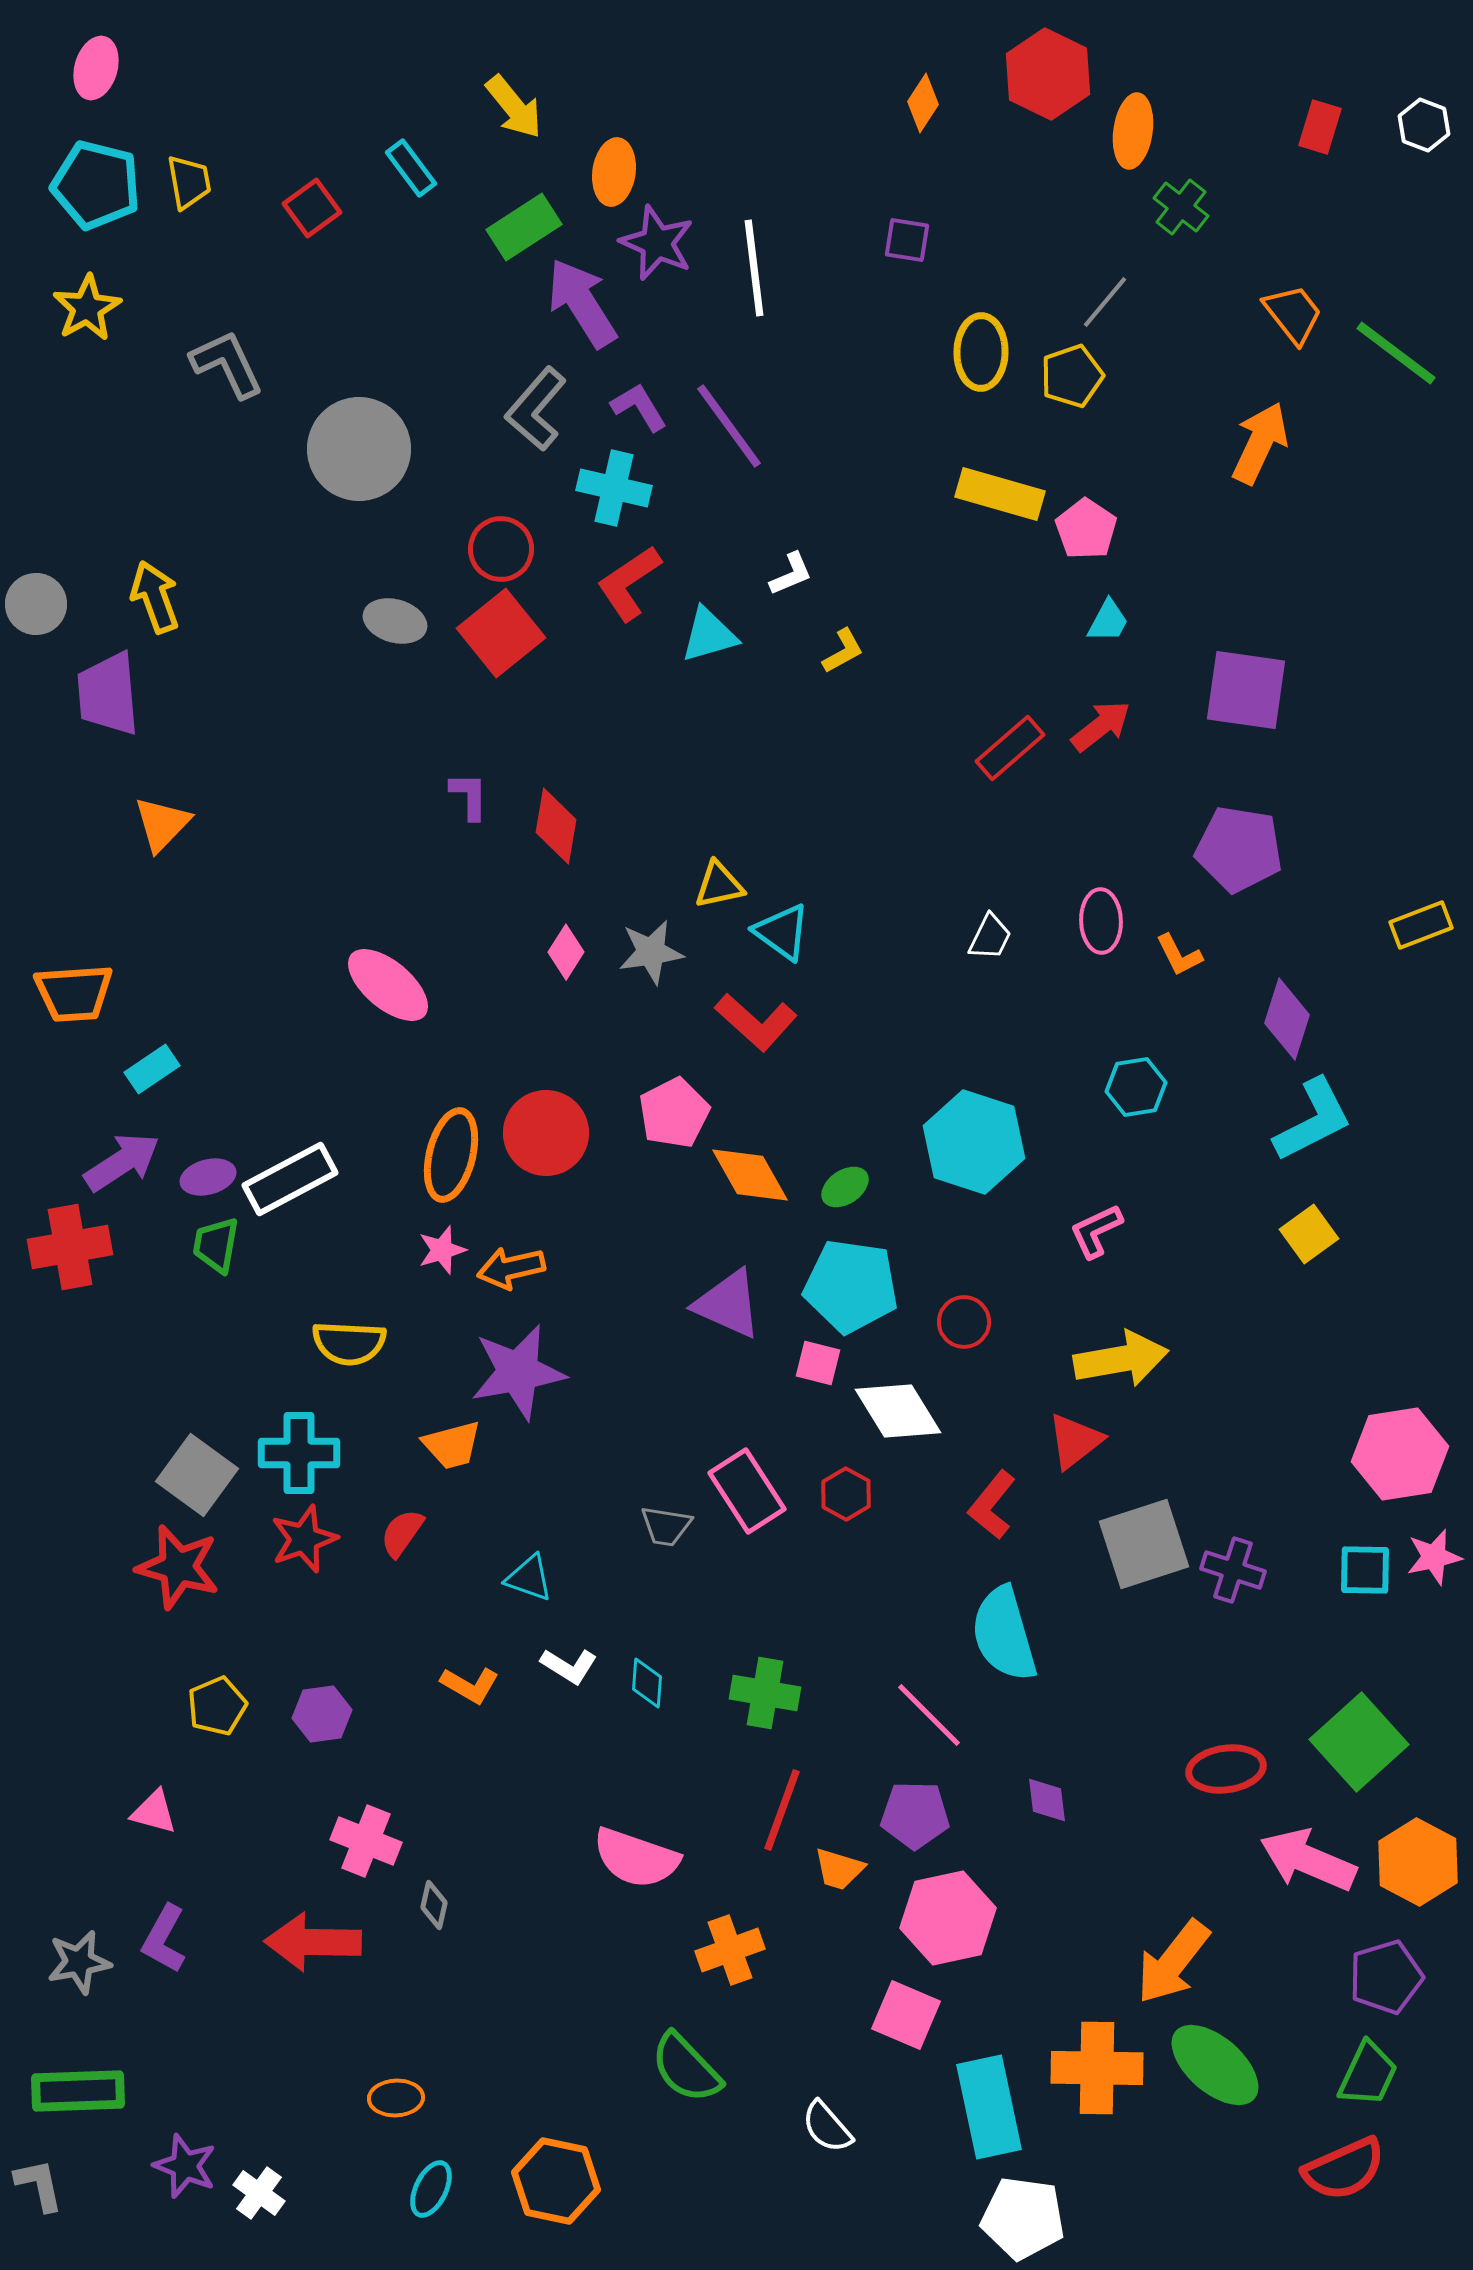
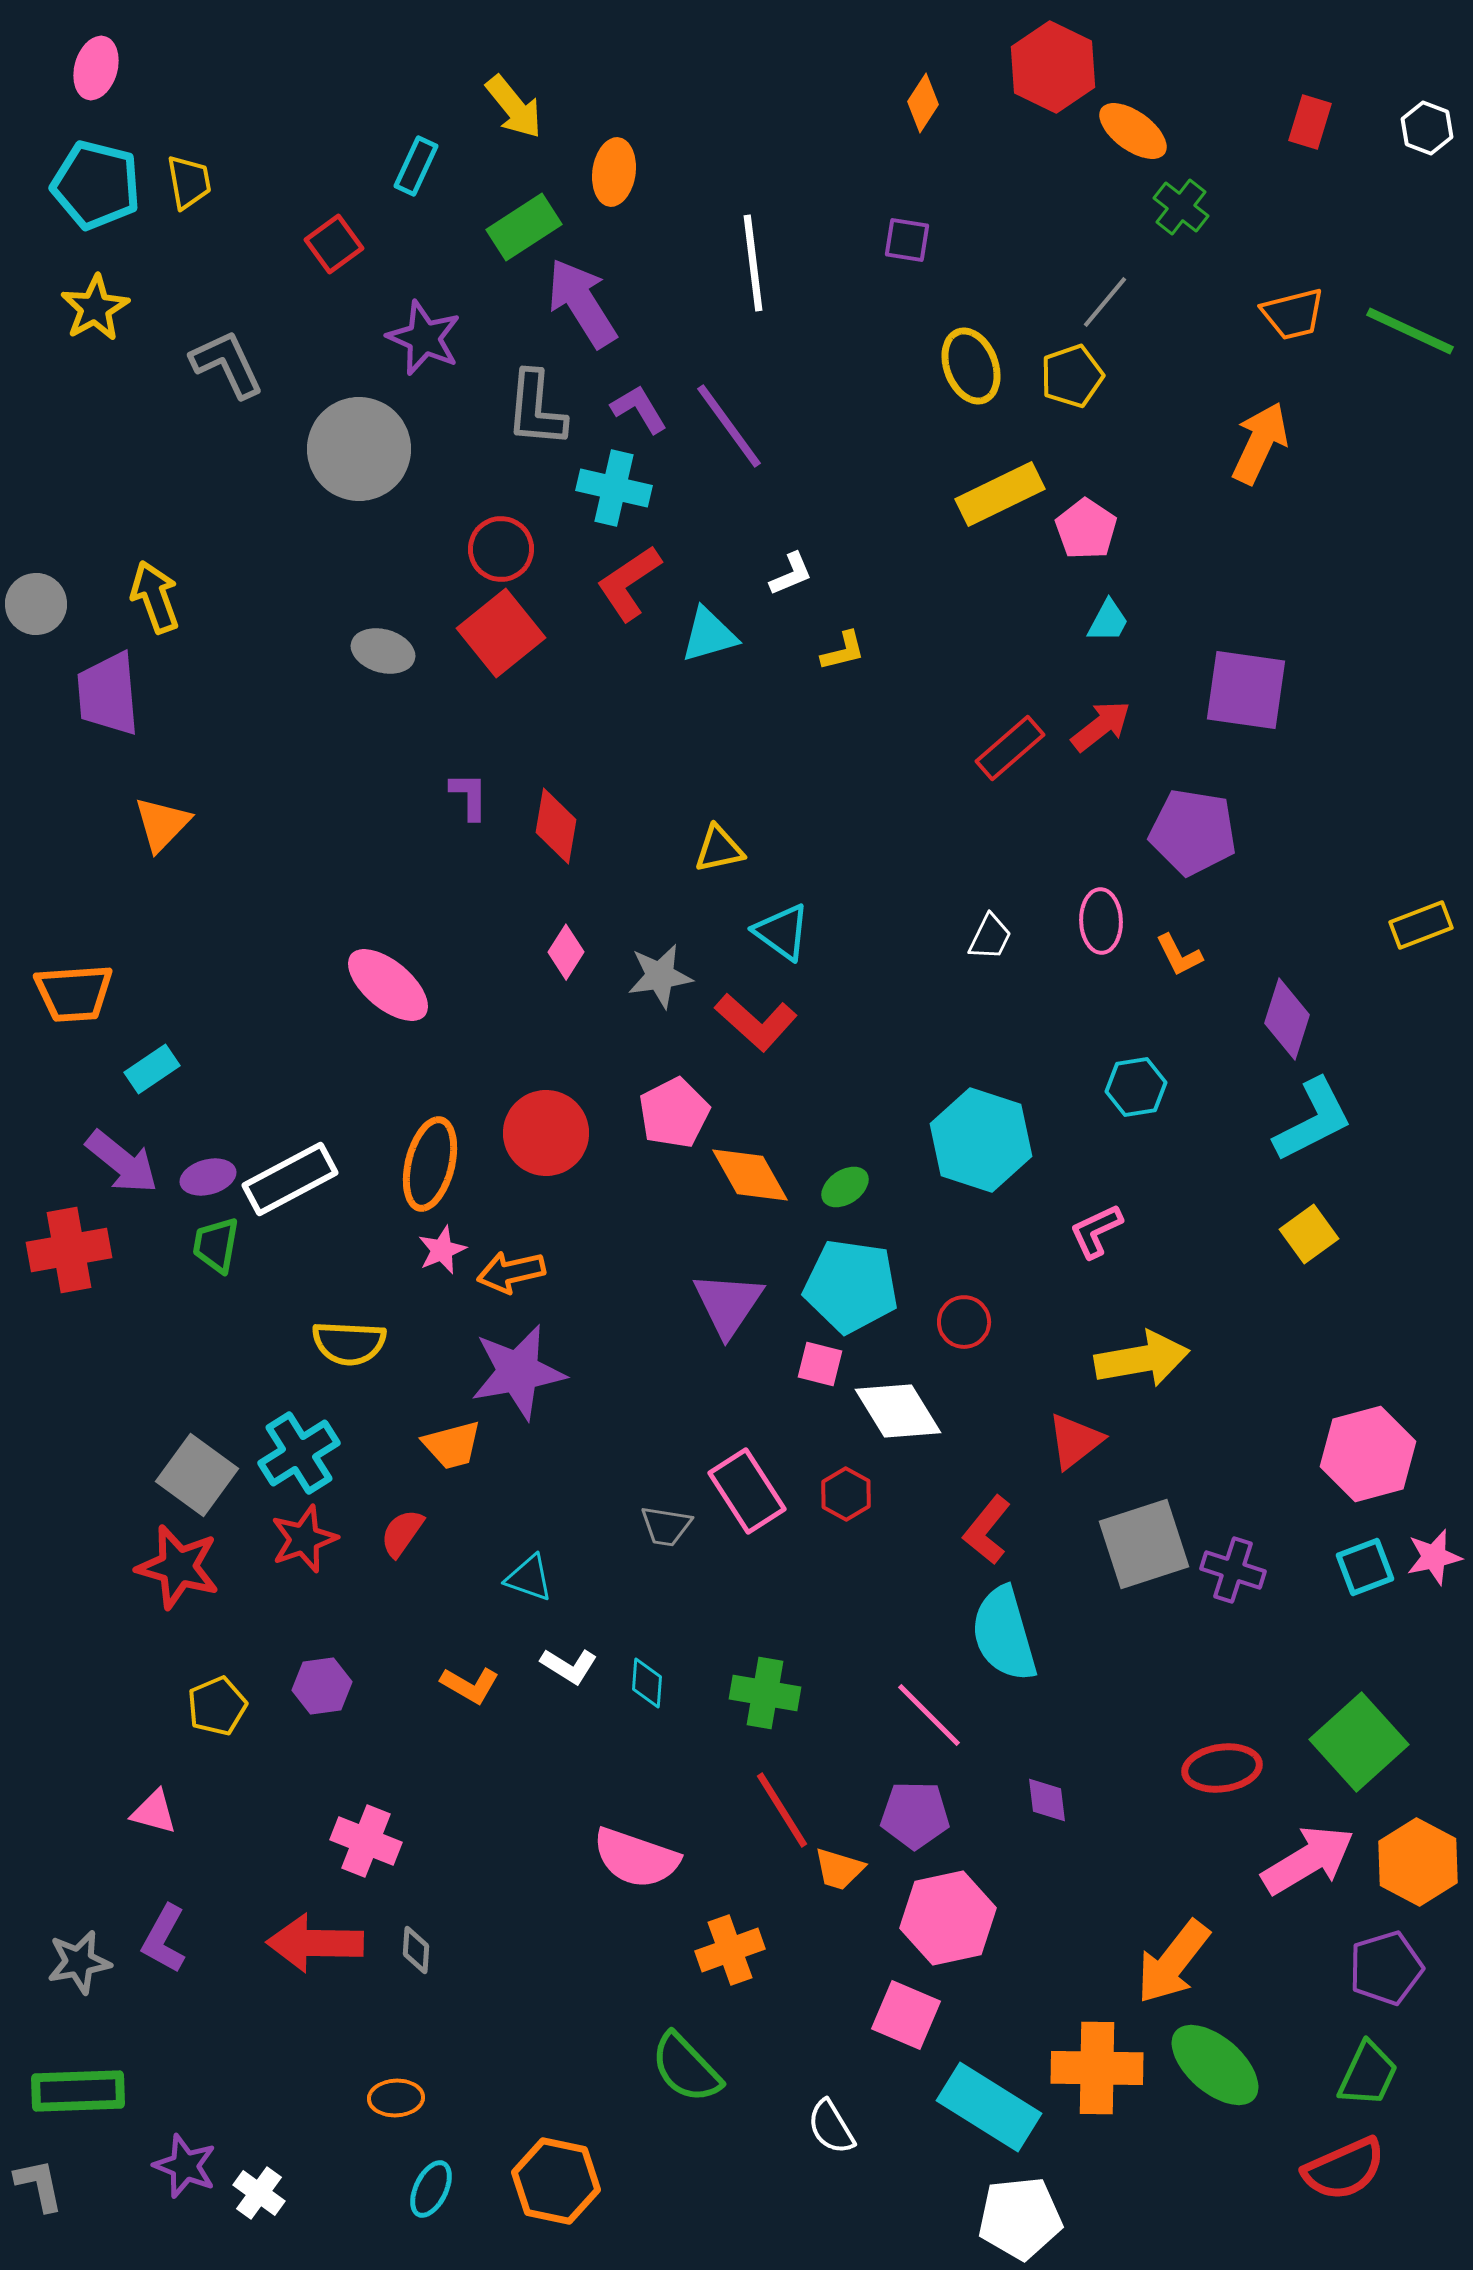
red hexagon at (1048, 74): moved 5 px right, 7 px up
white hexagon at (1424, 125): moved 3 px right, 3 px down
red rectangle at (1320, 127): moved 10 px left, 5 px up
orange ellipse at (1133, 131): rotated 62 degrees counterclockwise
cyan rectangle at (411, 168): moved 5 px right, 2 px up; rotated 62 degrees clockwise
red square at (312, 208): moved 22 px right, 36 px down
purple star at (657, 243): moved 233 px left, 95 px down
white line at (754, 268): moved 1 px left, 5 px up
yellow star at (87, 308): moved 8 px right
orange trapezoid at (1293, 314): rotated 114 degrees clockwise
yellow ellipse at (981, 352): moved 10 px left, 14 px down; rotated 22 degrees counterclockwise
green line at (1396, 353): moved 14 px right, 22 px up; rotated 12 degrees counterclockwise
purple L-shape at (639, 407): moved 2 px down
gray L-shape at (536, 409): rotated 36 degrees counterclockwise
yellow rectangle at (1000, 494): rotated 42 degrees counterclockwise
gray ellipse at (395, 621): moved 12 px left, 30 px down
yellow L-shape at (843, 651): rotated 15 degrees clockwise
purple pentagon at (1239, 849): moved 46 px left, 17 px up
yellow triangle at (719, 885): moved 36 px up
gray star at (651, 952): moved 9 px right, 24 px down
cyan hexagon at (974, 1142): moved 7 px right, 2 px up
orange ellipse at (451, 1155): moved 21 px left, 9 px down
purple arrow at (122, 1162): rotated 72 degrees clockwise
red cross at (70, 1247): moved 1 px left, 3 px down
pink star at (442, 1250): rotated 6 degrees counterclockwise
orange arrow at (511, 1268): moved 4 px down
purple triangle at (728, 1304): rotated 40 degrees clockwise
yellow arrow at (1121, 1359): moved 21 px right
pink square at (818, 1363): moved 2 px right, 1 px down
cyan cross at (299, 1453): rotated 32 degrees counterclockwise
pink hexagon at (1400, 1454): moved 32 px left; rotated 6 degrees counterclockwise
red L-shape at (992, 1505): moved 5 px left, 25 px down
cyan square at (1365, 1570): moved 3 px up; rotated 22 degrees counterclockwise
purple hexagon at (322, 1714): moved 28 px up
red ellipse at (1226, 1769): moved 4 px left, 1 px up
red line at (782, 1810): rotated 52 degrees counterclockwise
pink arrow at (1308, 1860): rotated 126 degrees clockwise
gray diamond at (434, 1905): moved 18 px left, 45 px down; rotated 9 degrees counterclockwise
red arrow at (313, 1942): moved 2 px right, 1 px down
purple pentagon at (1386, 1977): moved 9 px up
cyan rectangle at (989, 2107): rotated 46 degrees counterclockwise
white semicircle at (827, 2127): moved 4 px right; rotated 10 degrees clockwise
white pentagon at (1023, 2218): moved 3 px left; rotated 14 degrees counterclockwise
